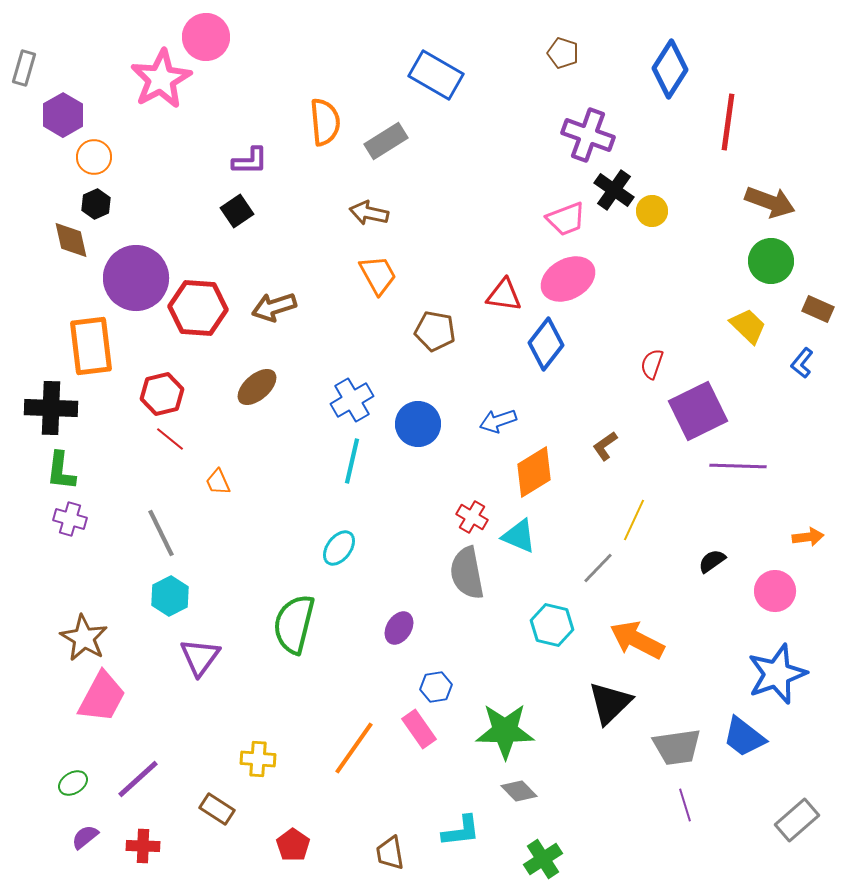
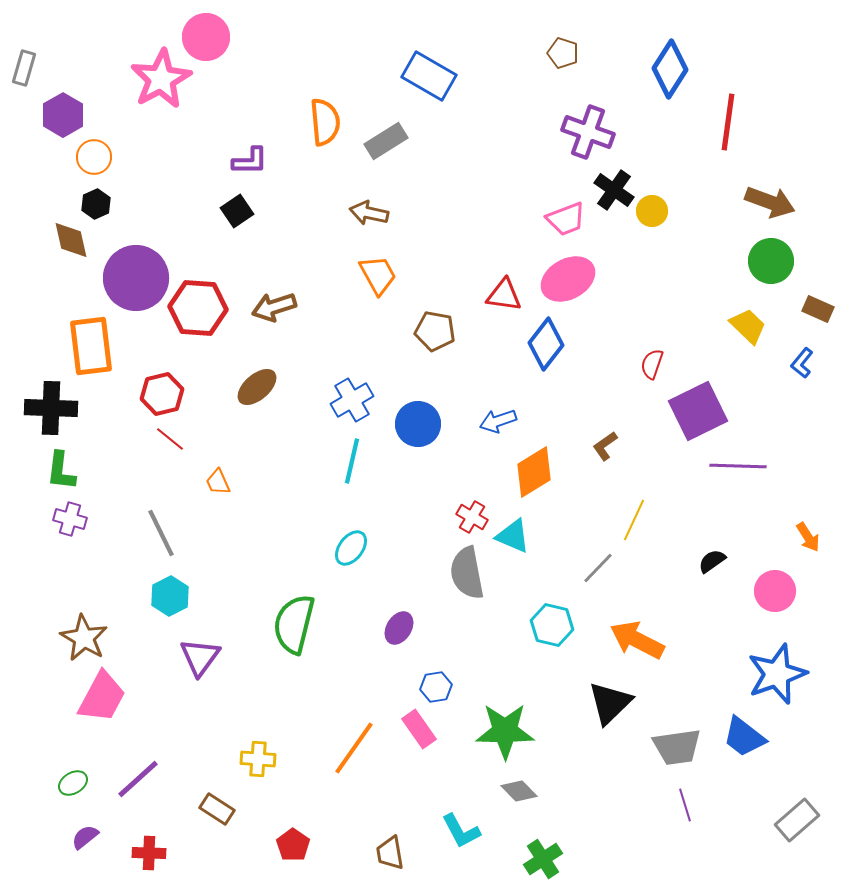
blue rectangle at (436, 75): moved 7 px left, 1 px down
purple cross at (588, 135): moved 3 px up
cyan triangle at (519, 536): moved 6 px left
orange arrow at (808, 537): rotated 64 degrees clockwise
cyan ellipse at (339, 548): moved 12 px right
cyan L-shape at (461, 831): rotated 69 degrees clockwise
red cross at (143, 846): moved 6 px right, 7 px down
